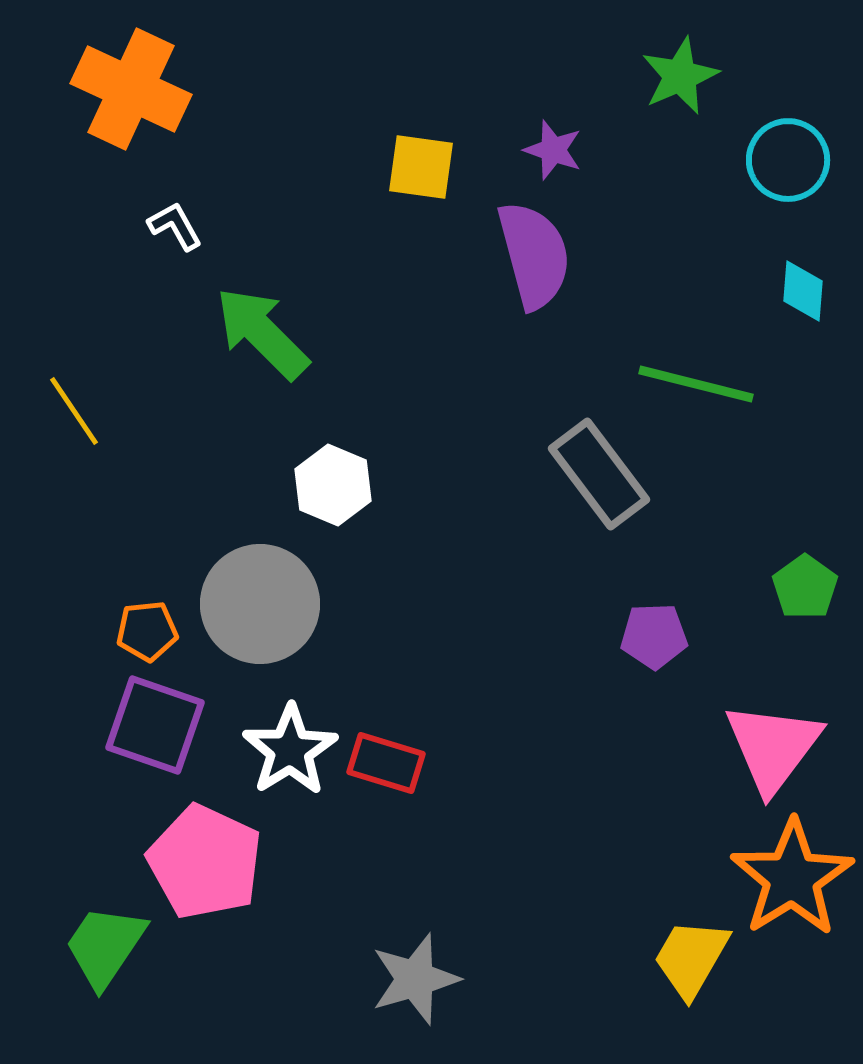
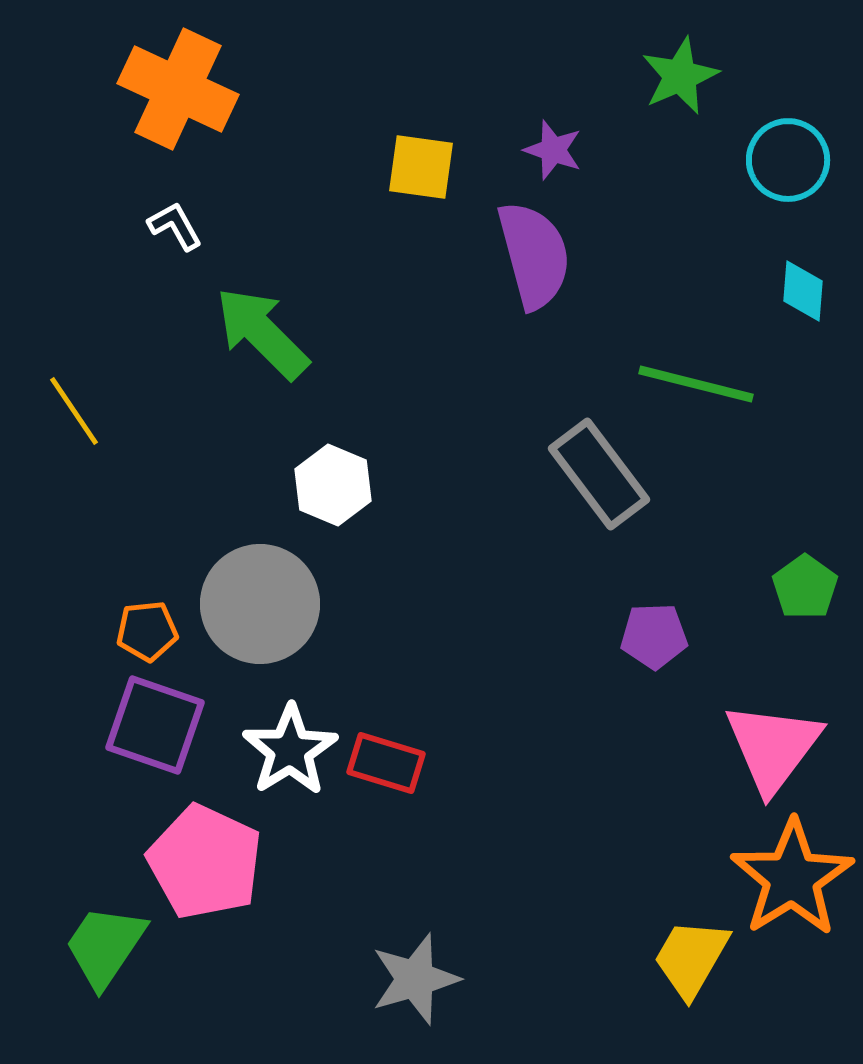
orange cross: moved 47 px right
